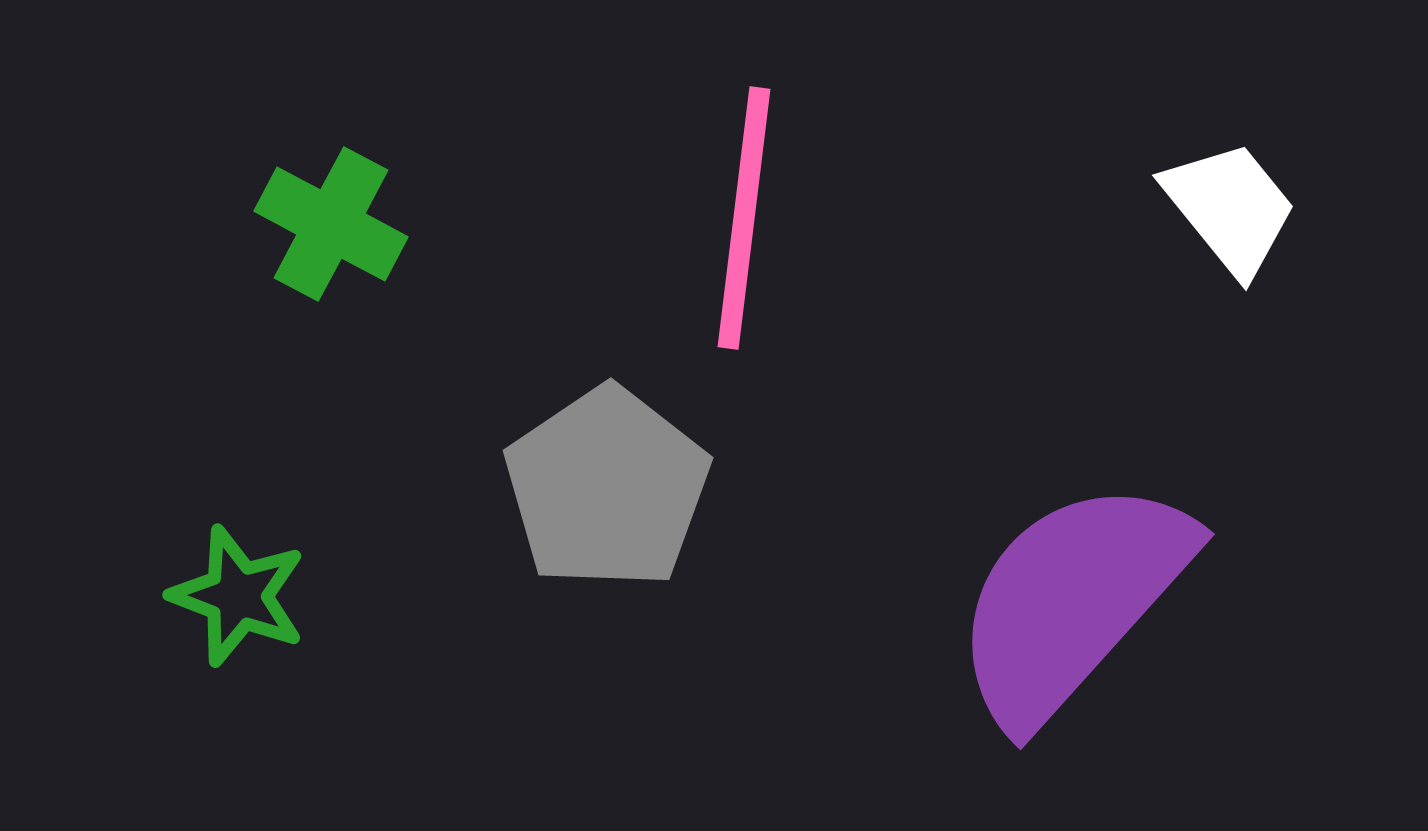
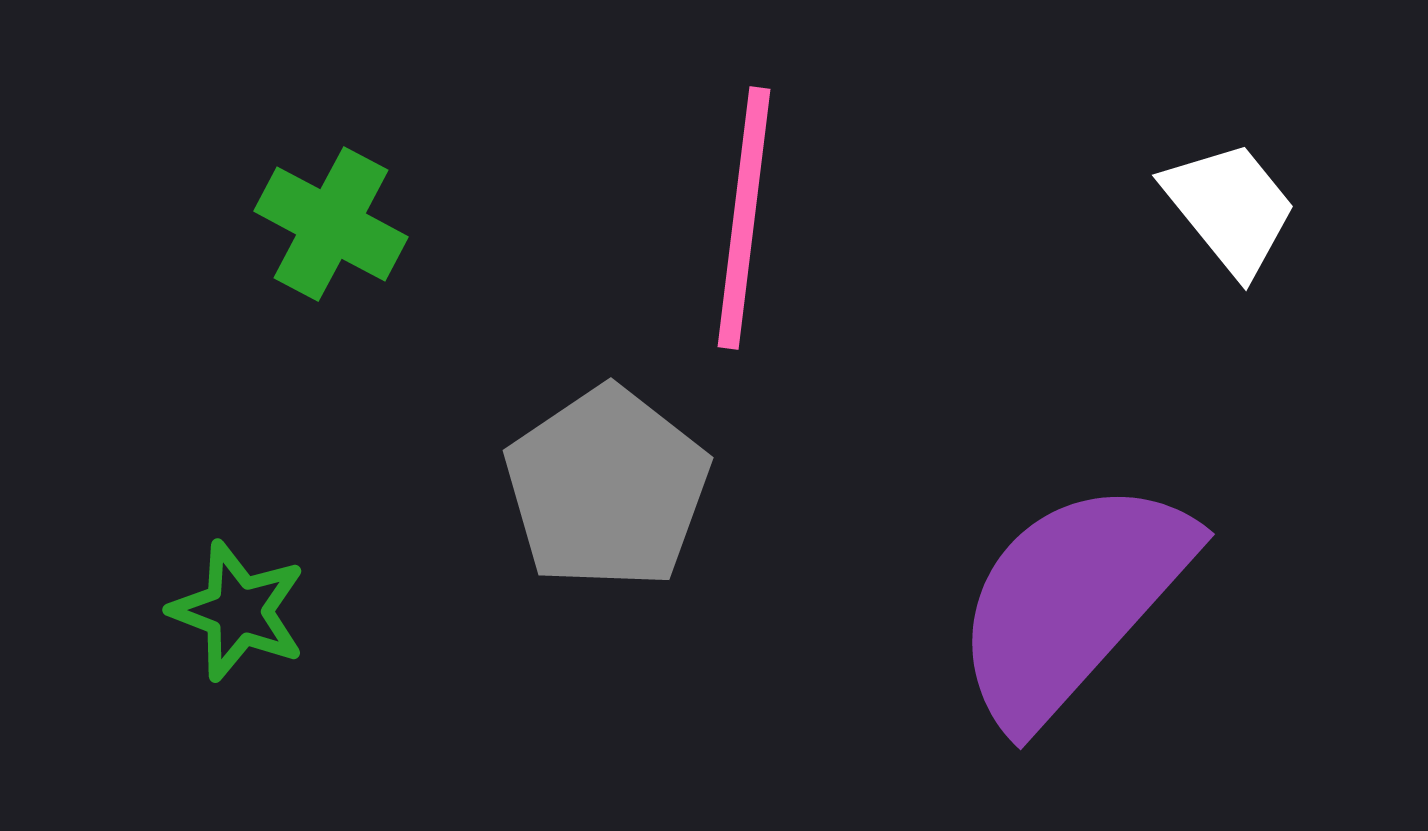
green star: moved 15 px down
